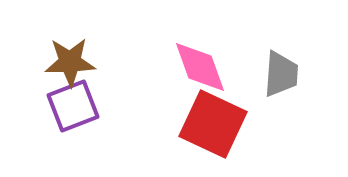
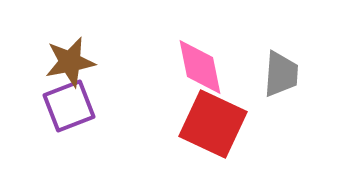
brown star: rotated 9 degrees counterclockwise
pink diamond: rotated 8 degrees clockwise
purple square: moved 4 px left
